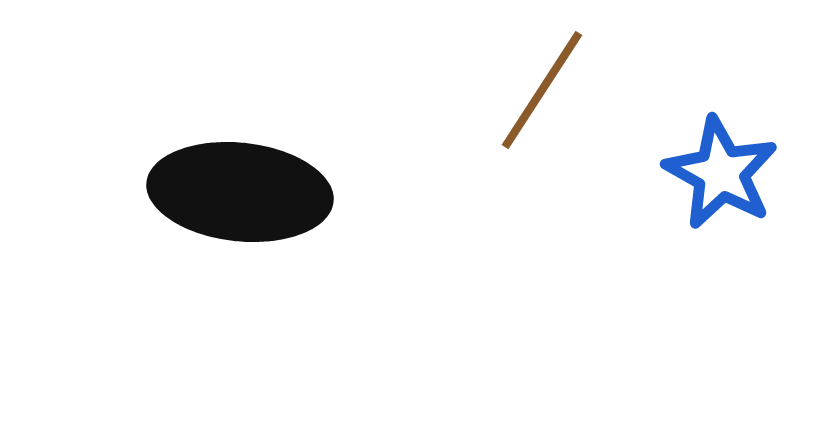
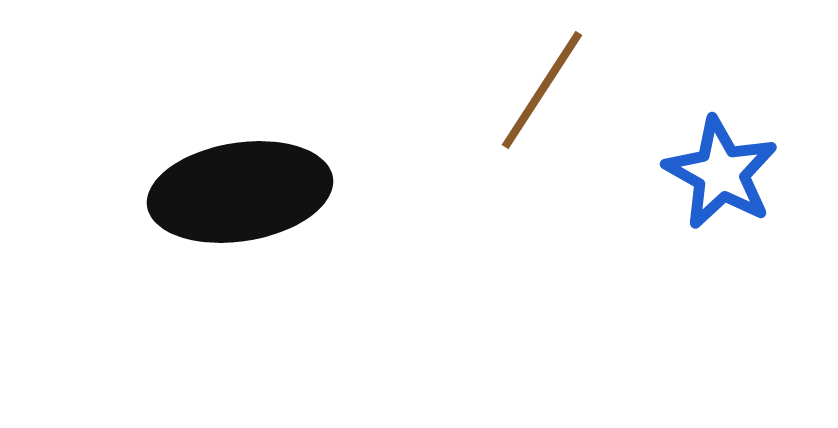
black ellipse: rotated 15 degrees counterclockwise
